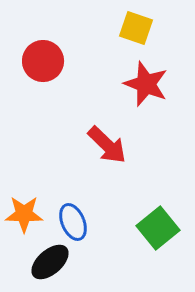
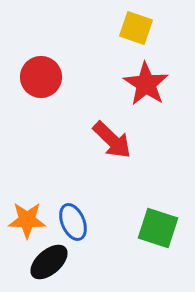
red circle: moved 2 px left, 16 px down
red star: rotated 12 degrees clockwise
red arrow: moved 5 px right, 5 px up
orange star: moved 3 px right, 6 px down
green square: rotated 33 degrees counterclockwise
black ellipse: moved 1 px left
